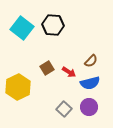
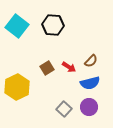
cyan square: moved 5 px left, 2 px up
red arrow: moved 5 px up
yellow hexagon: moved 1 px left
